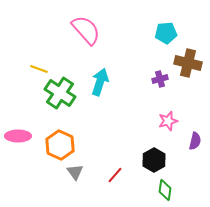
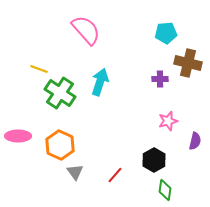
purple cross: rotated 14 degrees clockwise
